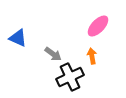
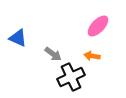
orange arrow: rotated 70 degrees counterclockwise
black cross: moved 1 px right
